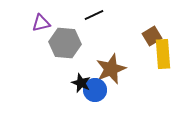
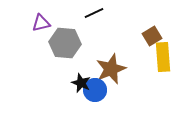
black line: moved 2 px up
yellow rectangle: moved 3 px down
